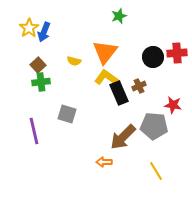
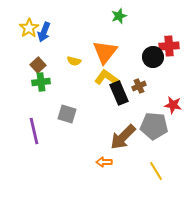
red cross: moved 8 px left, 7 px up
